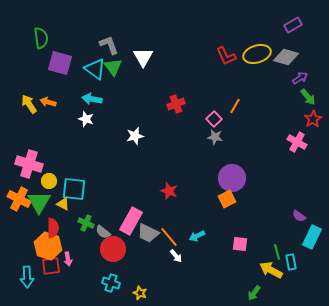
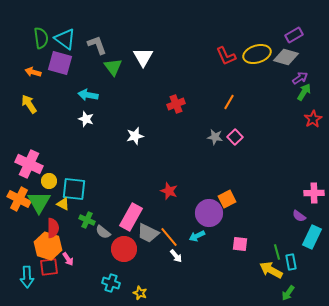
purple rectangle at (293, 25): moved 1 px right, 10 px down
gray L-shape at (109, 45): moved 12 px left
cyan triangle at (95, 69): moved 30 px left, 30 px up
green arrow at (308, 97): moved 4 px left, 5 px up; rotated 108 degrees counterclockwise
cyan arrow at (92, 99): moved 4 px left, 4 px up
orange arrow at (48, 102): moved 15 px left, 30 px up
orange line at (235, 106): moved 6 px left, 4 px up
pink square at (214, 119): moved 21 px right, 18 px down
pink cross at (297, 142): moved 17 px right, 51 px down; rotated 30 degrees counterclockwise
pink cross at (29, 164): rotated 8 degrees clockwise
purple circle at (232, 178): moved 23 px left, 35 px down
pink rectangle at (131, 221): moved 4 px up
green cross at (86, 223): moved 1 px right, 3 px up
red circle at (113, 249): moved 11 px right
pink arrow at (68, 259): rotated 24 degrees counterclockwise
red square at (51, 266): moved 2 px left, 1 px down
green arrow at (254, 293): moved 34 px right
